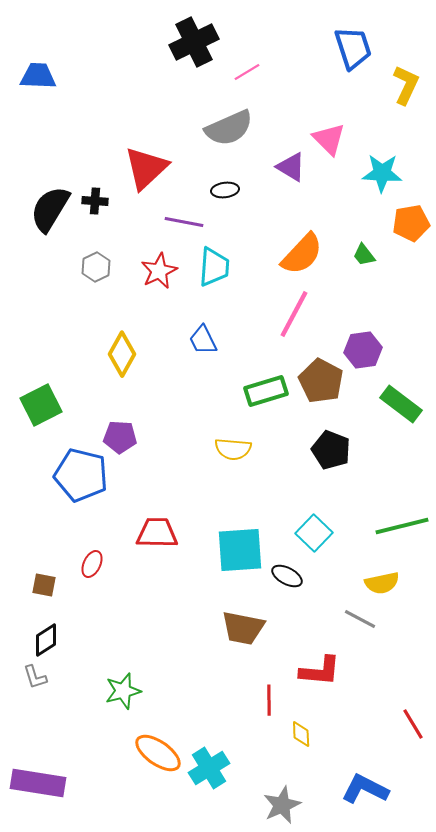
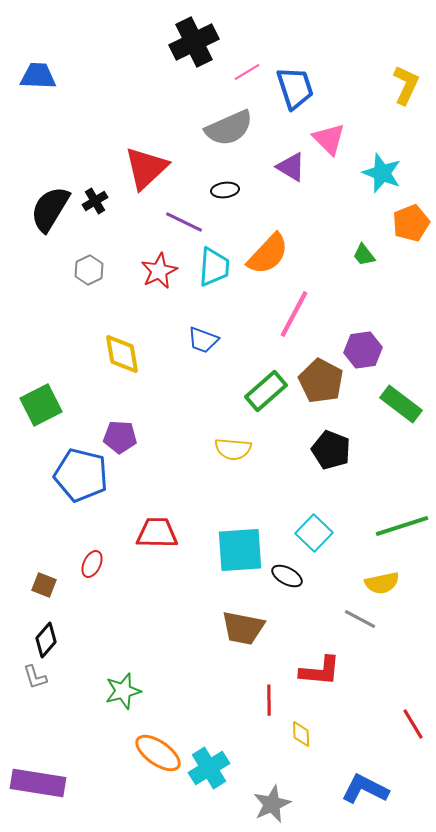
blue trapezoid at (353, 48): moved 58 px left, 40 px down
cyan star at (382, 173): rotated 18 degrees clockwise
black cross at (95, 201): rotated 35 degrees counterclockwise
purple line at (184, 222): rotated 15 degrees clockwise
orange pentagon at (411, 223): rotated 12 degrees counterclockwise
orange semicircle at (302, 254): moved 34 px left
gray hexagon at (96, 267): moved 7 px left, 3 px down
blue trapezoid at (203, 340): rotated 44 degrees counterclockwise
yellow diamond at (122, 354): rotated 39 degrees counterclockwise
green rectangle at (266, 391): rotated 24 degrees counterclockwise
green line at (402, 526): rotated 4 degrees counterclockwise
brown square at (44, 585): rotated 10 degrees clockwise
black diamond at (46, 640): rotated 16 degrees counterclockwise
gray star at (282, 805): moved 10 px left, 1 px up
